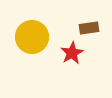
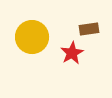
brown rectangle: moved 1 px down
